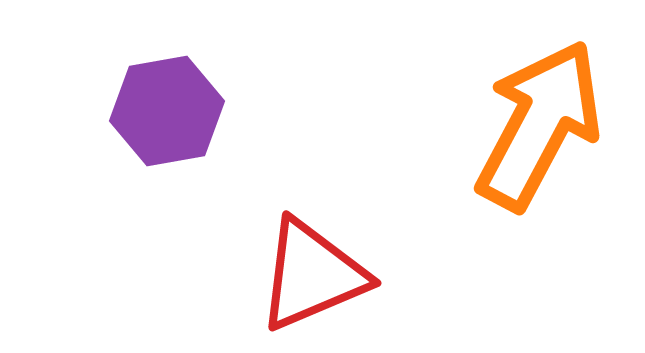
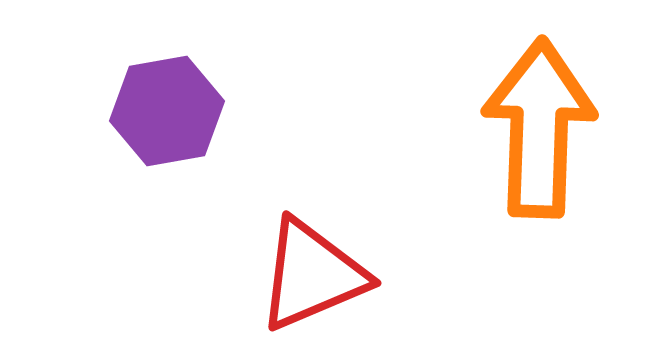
orange arrow: moved 3 px down; rotated 26 degrees counterclockwise
